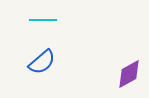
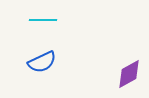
blue semicircle: rotated 16 degrees clockwise
